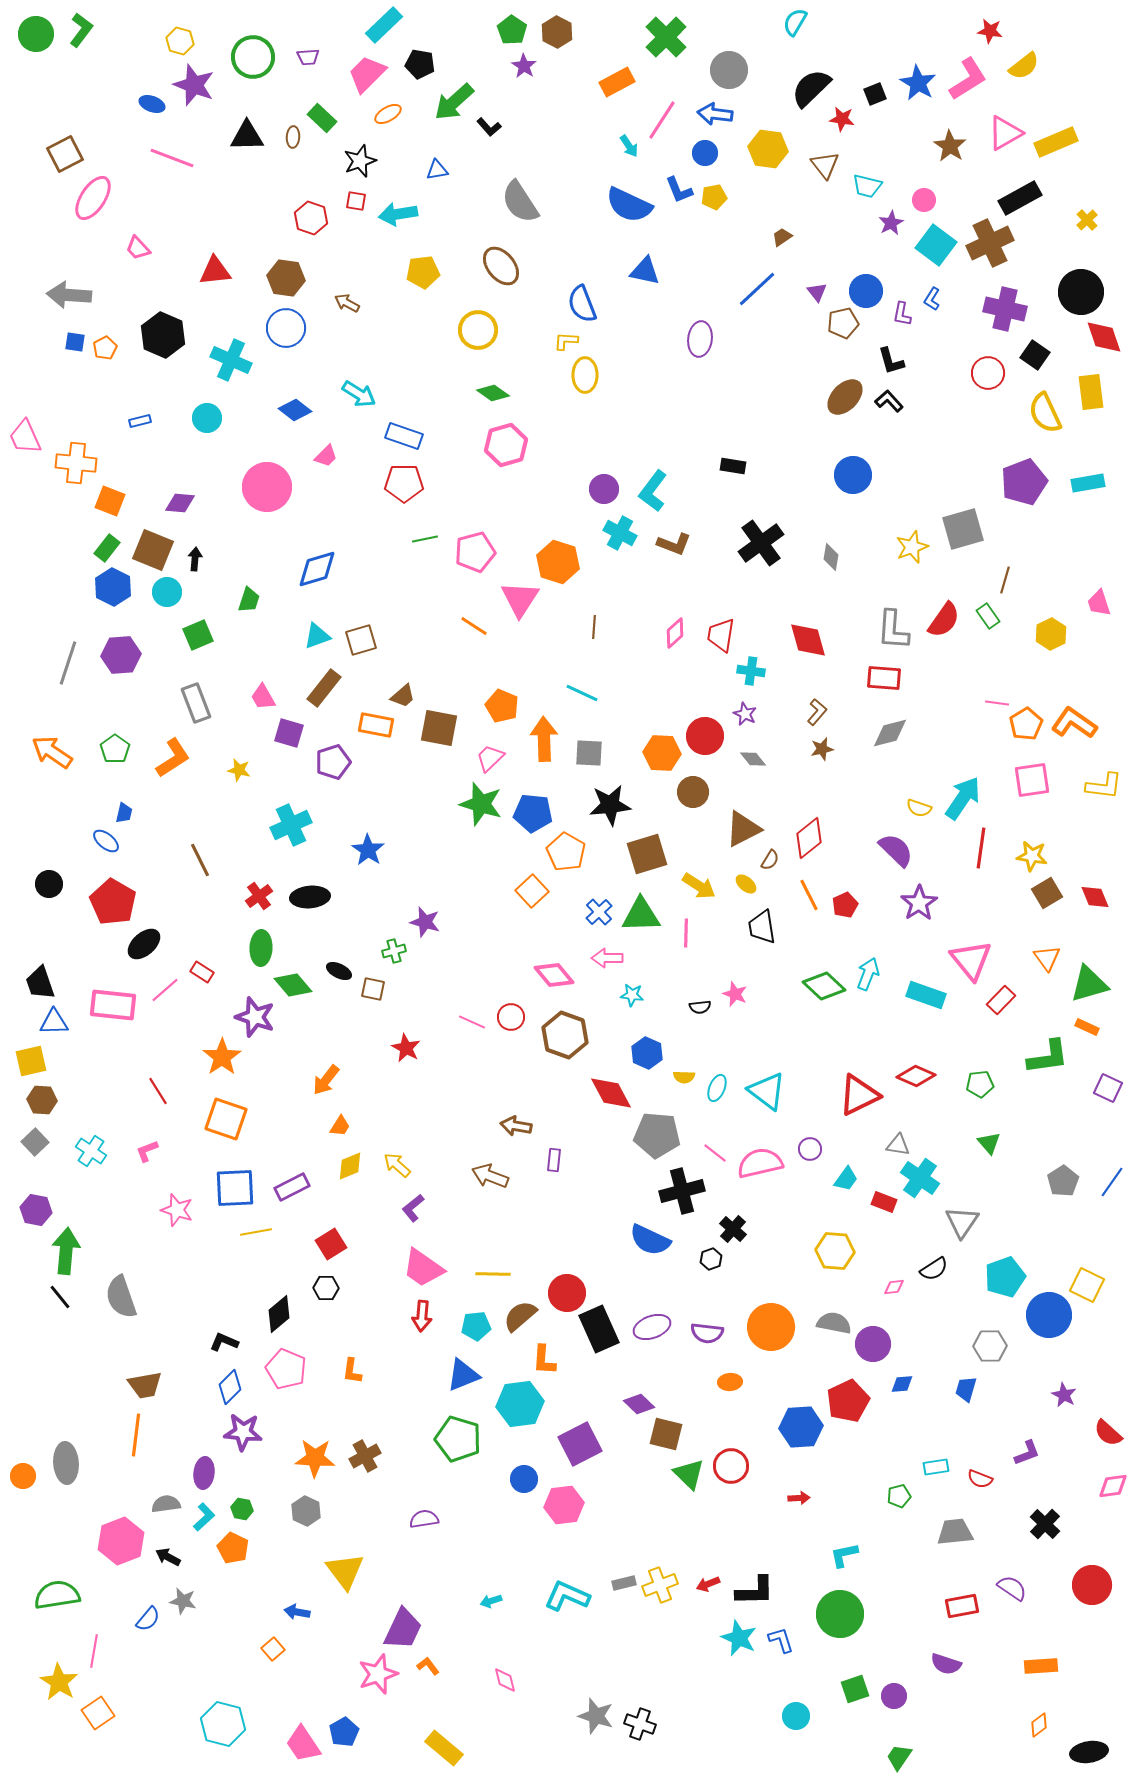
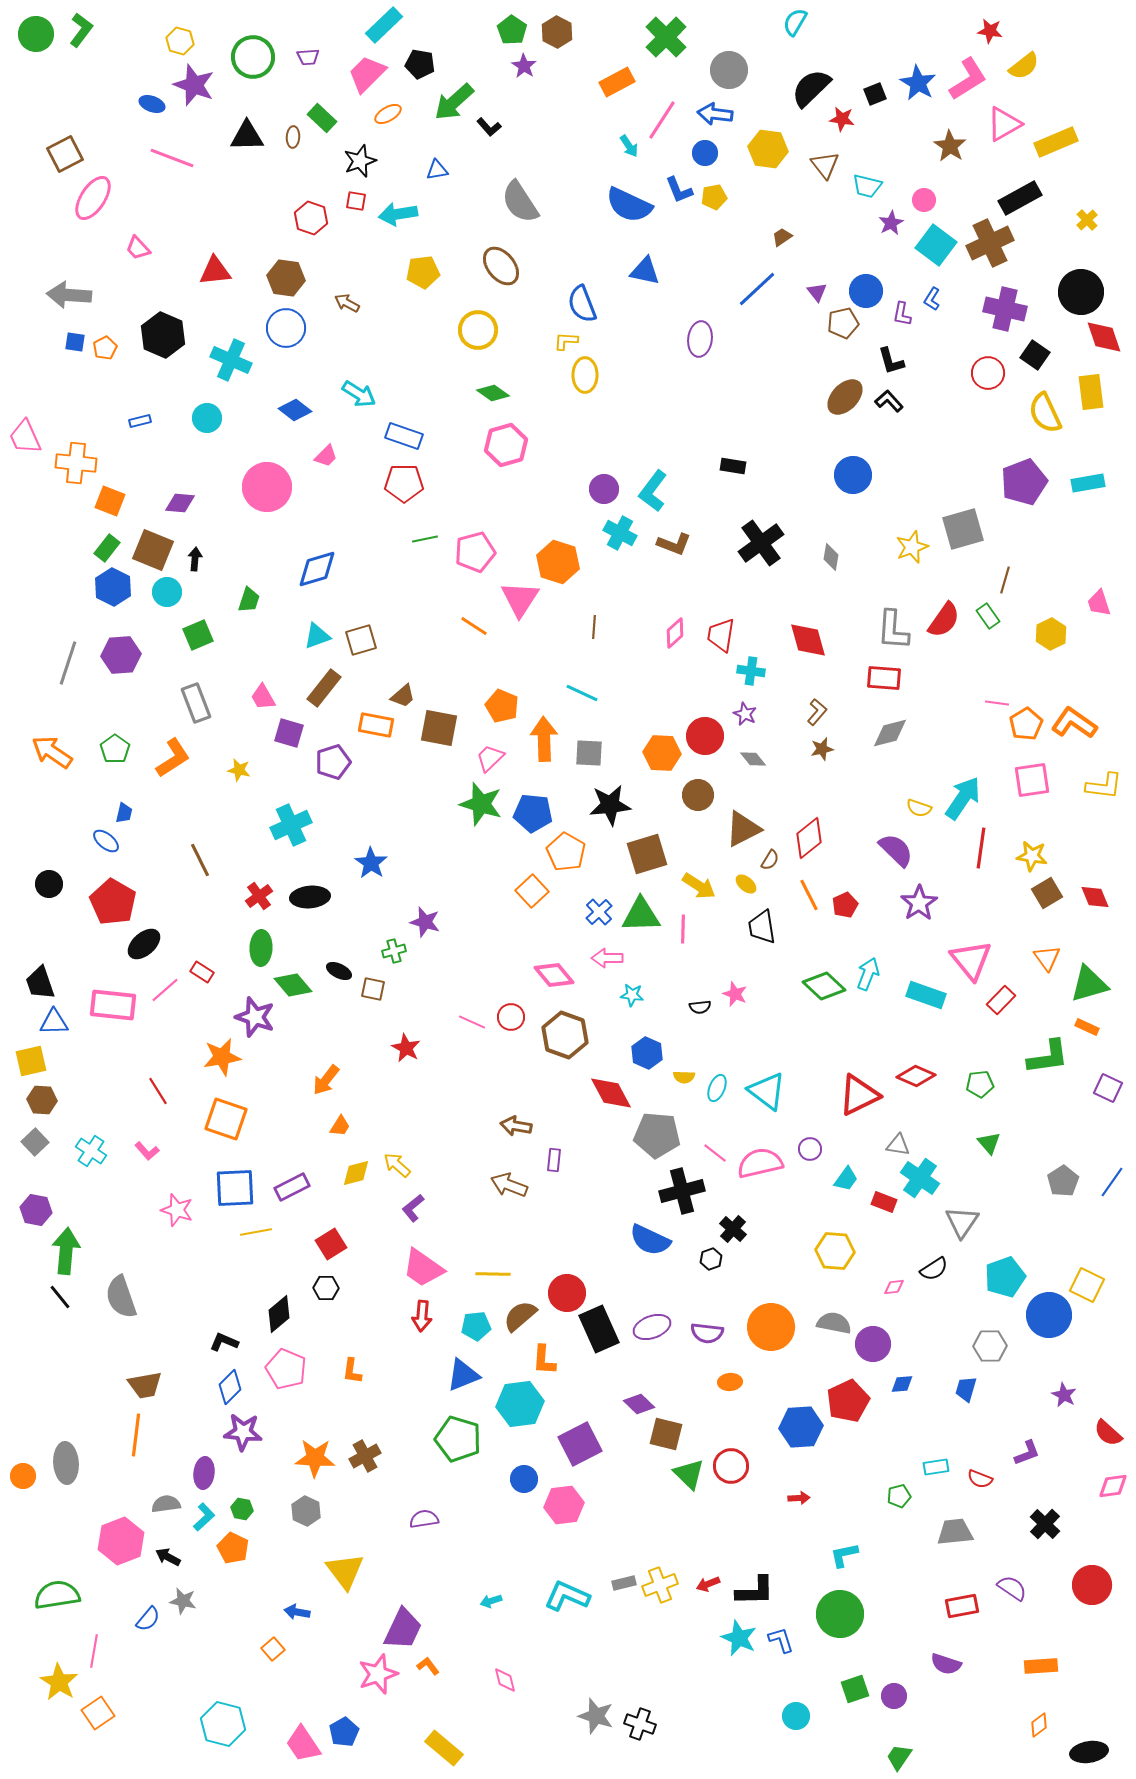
pink triangle at (1005, 133): moved 1 px left, 9 px up
brown circle at (693, 792): moved 5 px right, 3 px down
blue star at (368, 850): moved 3 px right, 13 px down
pink line at (686, 933): moved 3 px left, 4 px up
orange star at (222, 1057): rotated 24 degrees clockwise
pink L-shape at (147, 1151): rotated 110 degrees counterclockwise
yellow diamond at (350, 1166): moved 6 px right, 7 px down; rotated 8 degrees clockwise
brown arrow at (490, 1176): moved 19 px right, 9 px down
